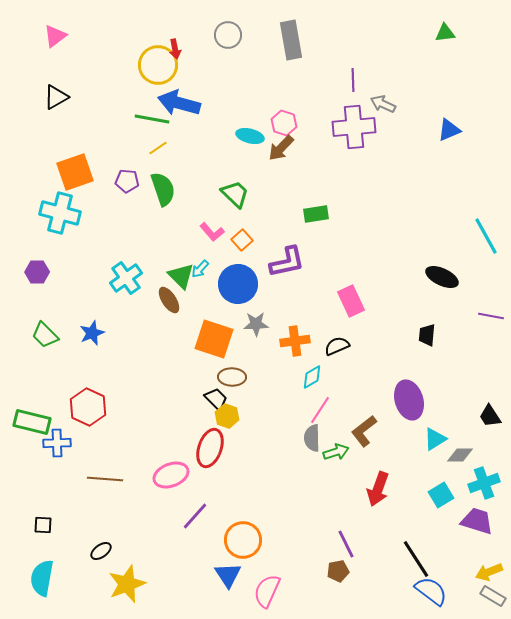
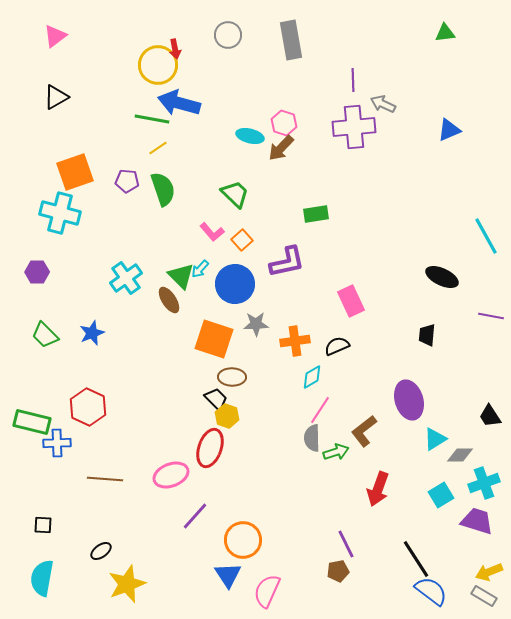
blue circle at (238, 284): moved 3 px left
gray rectangle at (493, 596): moved 9 px left
